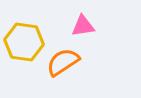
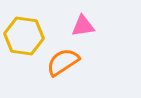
yellow hexagon: moved 6 px up
